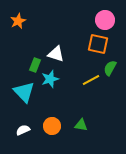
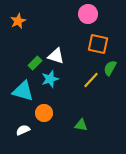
pink circle: moved 17 px left, 6 px up
white triangle: moved 2 px down
green rectangle: moved 2 px up; rotated 24 degrees clockwise
yellow line: rotated 18 degrees counterclockwise
cyan triangle: moved 1 px left, 1 px up; rotated 30 degrees counterclockwise
orange circle: moved 8 px left, 13 px up
